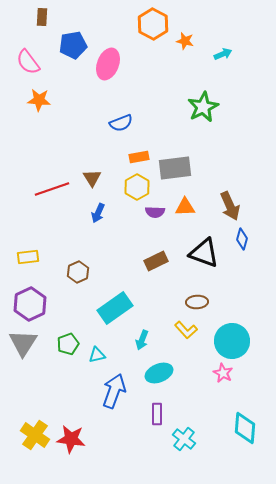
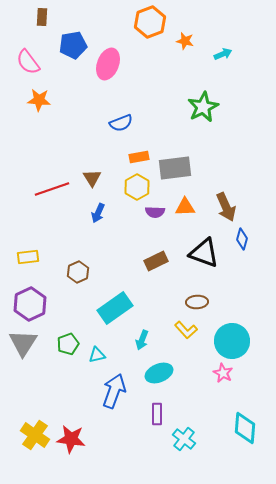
orange hexagon at (153, 24): moved 3 px left, 2 px up; rotated 12 degrees clockwise
brown arrow at (230, 206): moved 4 px left, 1 px down
